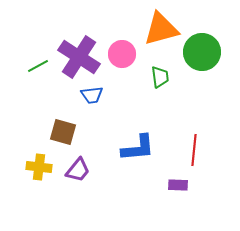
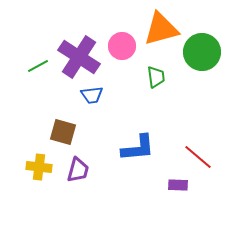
pink circle: moved 8 px up
green trapezoid: moved 4 px left
red line: moved 4 px right, 7 px down; rotated 56 degrees counterclockwise
purple trapezoid: rotated 24 degrees counterclockwise
